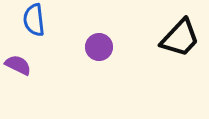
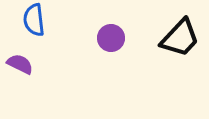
purple circle: moved 12 px right, 9 px up
purple semicircle: moved 2 px right, 1 px up
